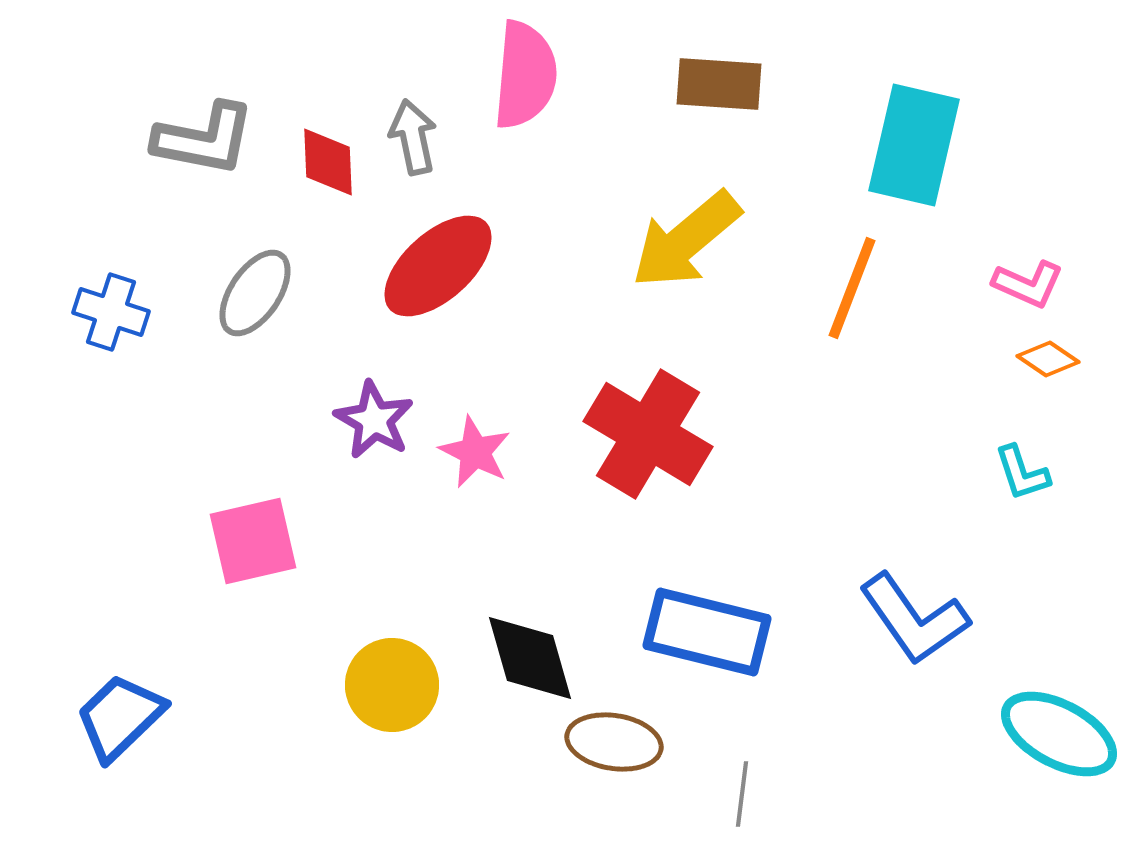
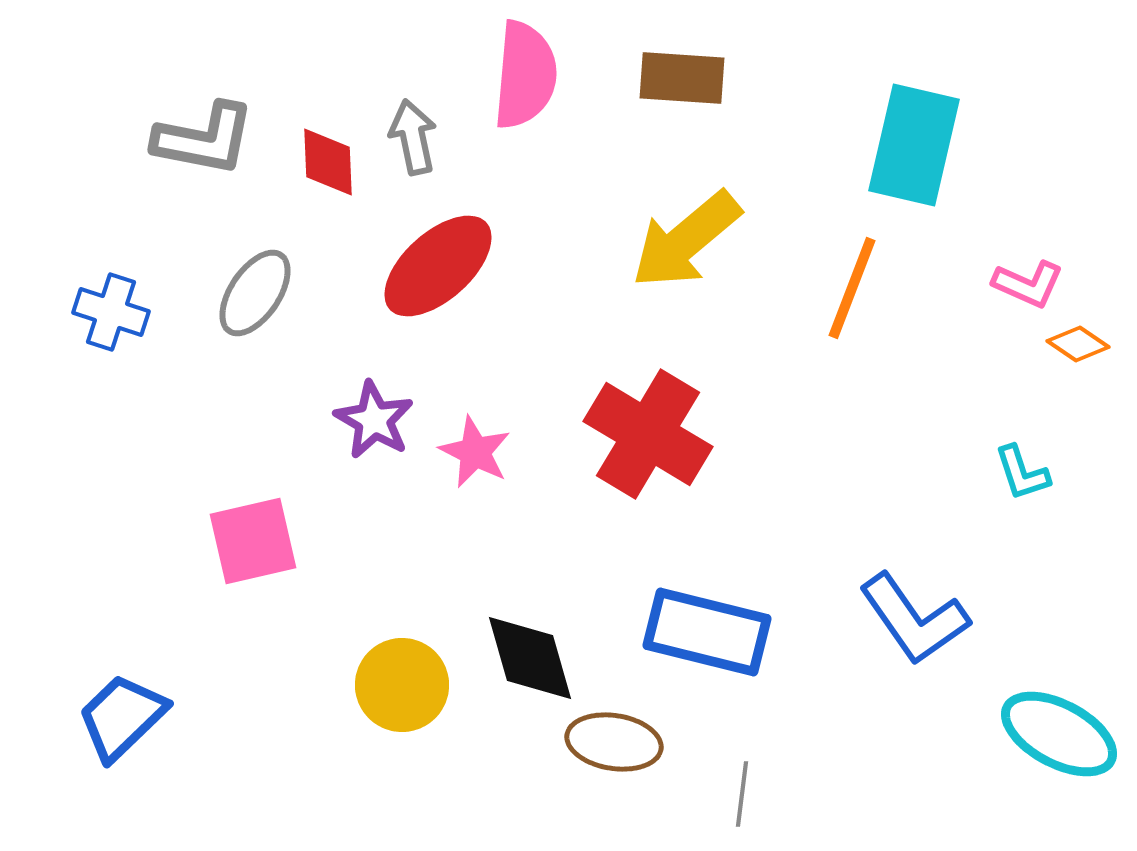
brown rectangle: moved 37 px left, 6 px up
orange diamond: moved 30 px right, 15 px up
yellow circle: moved 10 px right
blue trapezoid: moved 2 px right
